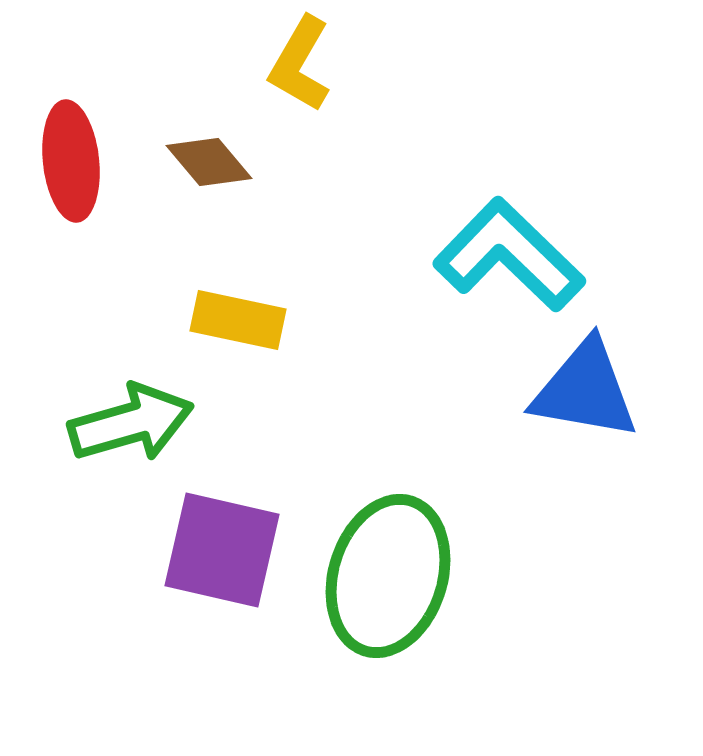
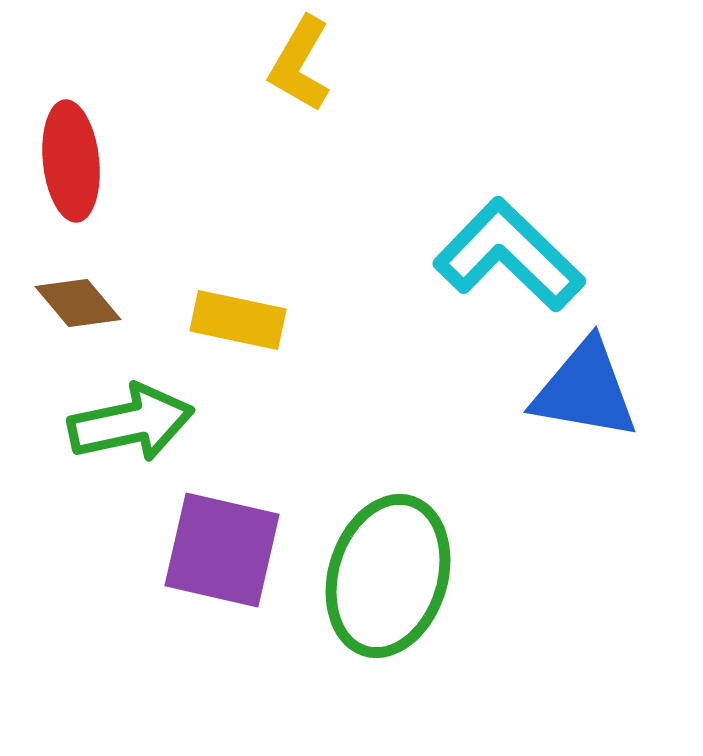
brown diamond: moved 131 px left, 141 px down
green arrow: rotated 4 degrees clockwise
